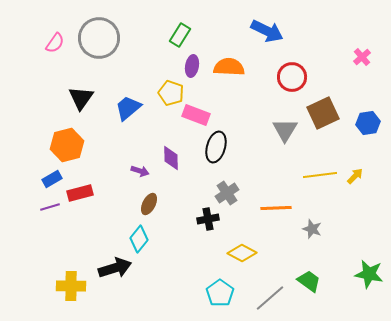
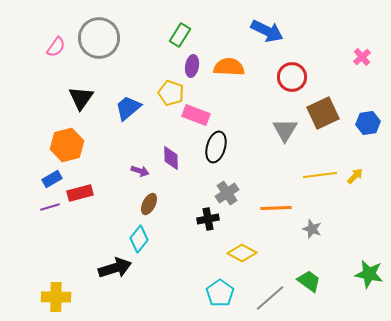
pink semicircle: moved 1 px right, 4 px down
yellow cross: moved 15 px left, 11 px down
